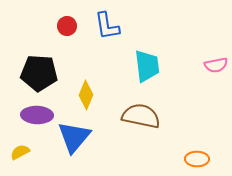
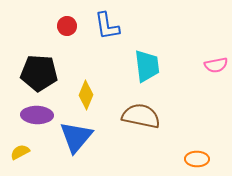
blue triangle: moved 2 px right
